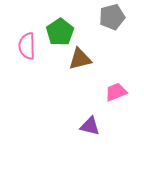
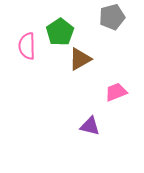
brown triangle: rotated 15 degrees counterclockwise
